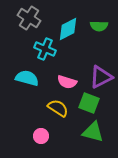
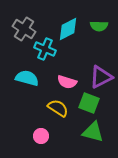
gray cross: moved 5 px left, 11 px down
